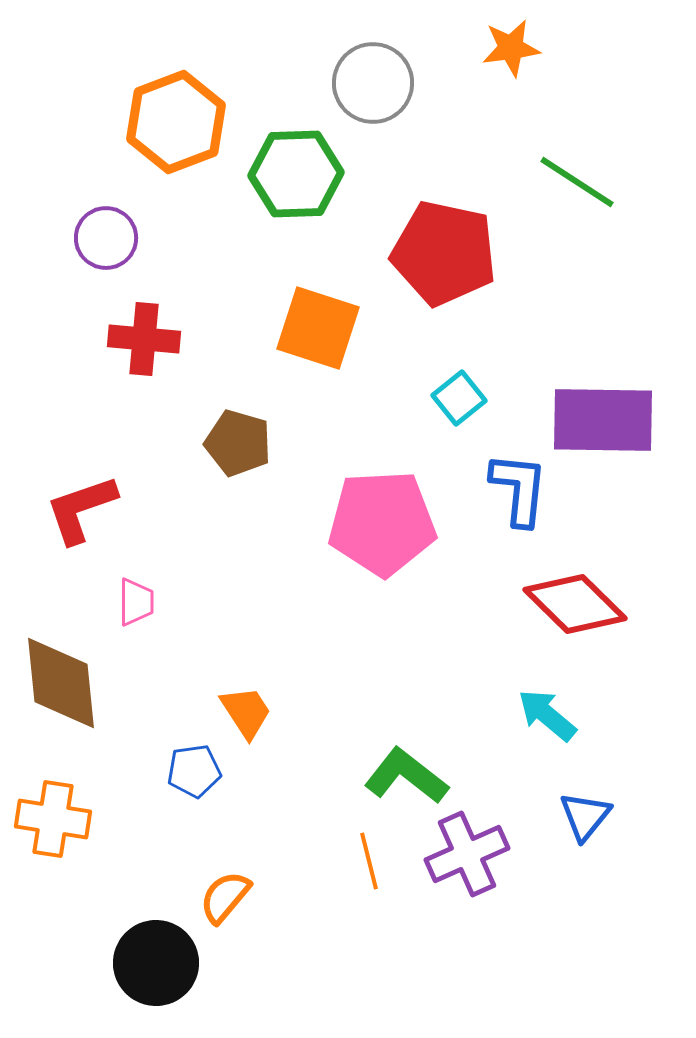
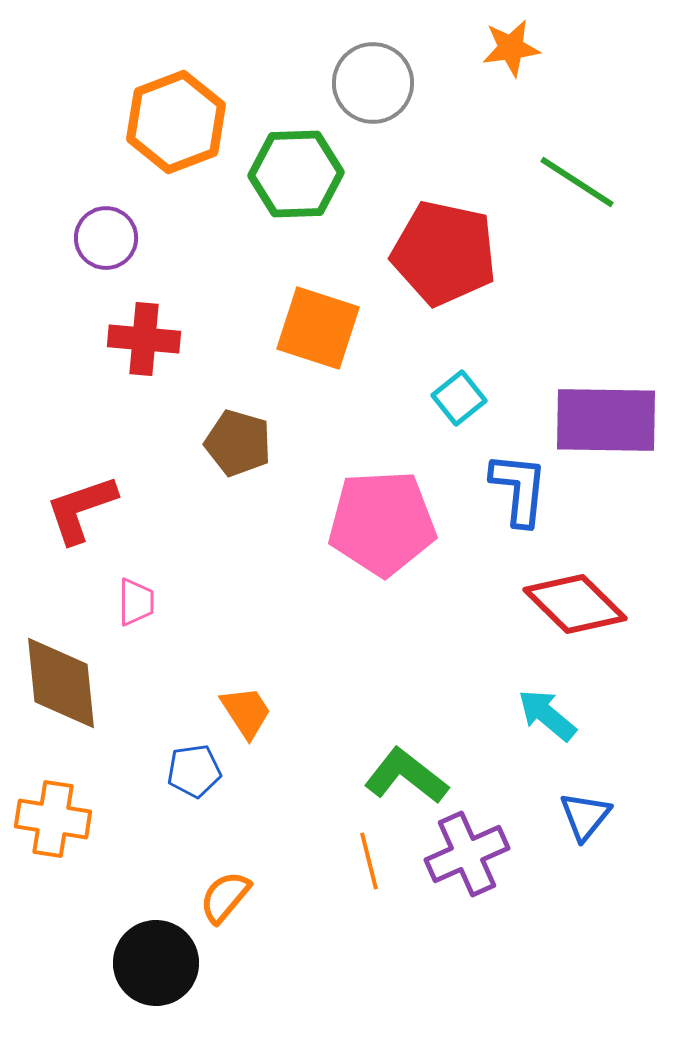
purple rectangle: moved 3 px right
